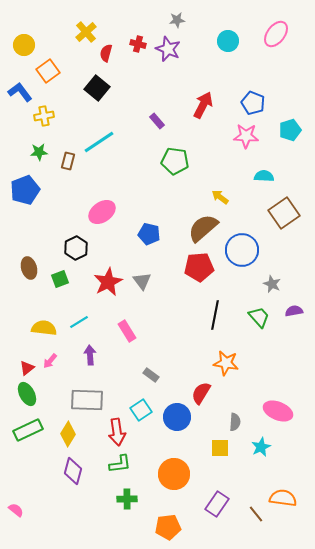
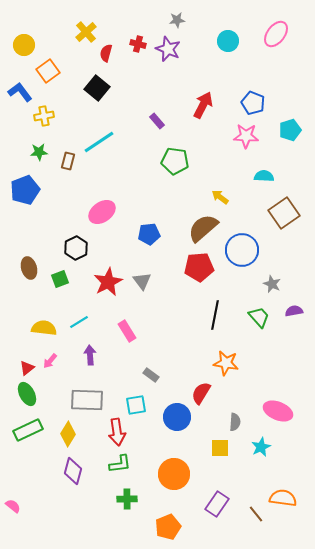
blue pentagon at (149, 234): rotated 20 degrees counterclockwise
cyan square at (141, 410): moved 5 px left, 5 px up; rotated 25 degrees clockwise
pink semicircle at (16, 510): moved 3 px left, 4 px up
orange pentagon at (168, 527): rotated 15 degrees counterclockwise
